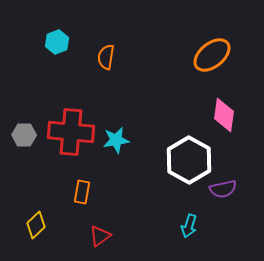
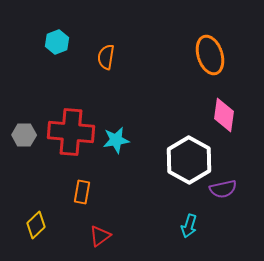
orange ellipse: moved 2 px left; rotated 69 degrees counterclockwise
